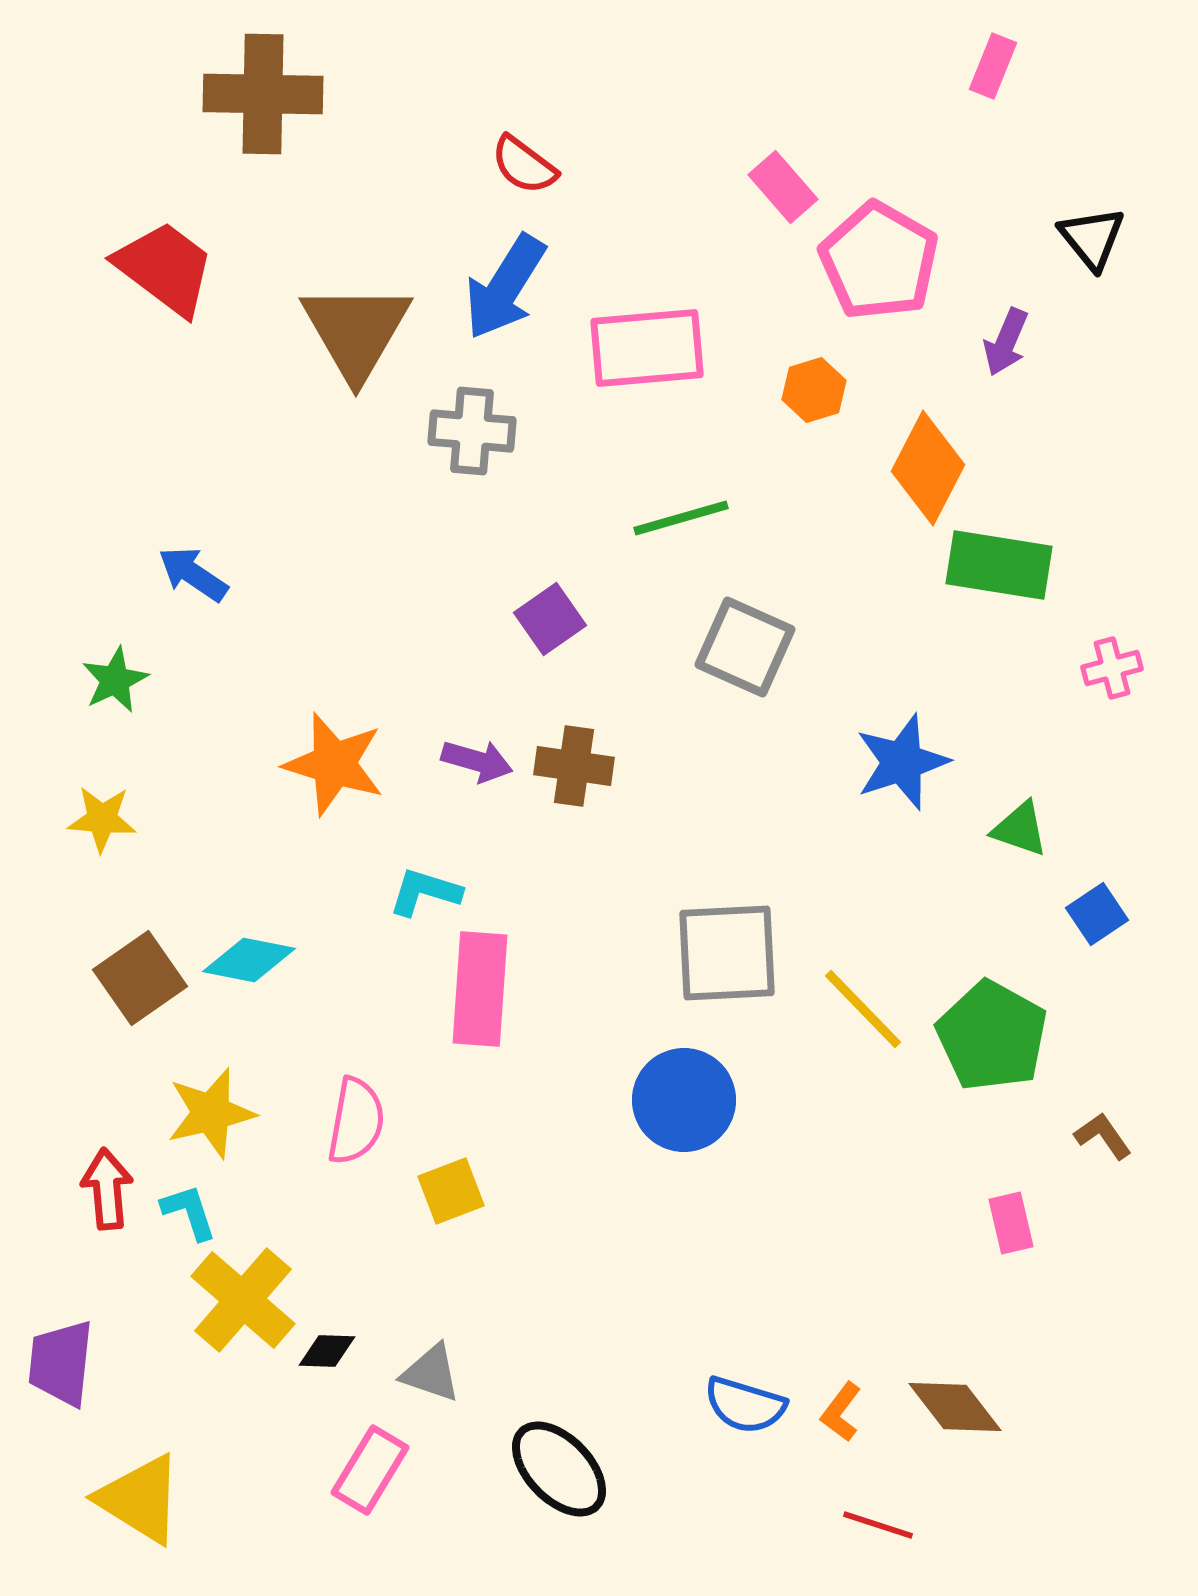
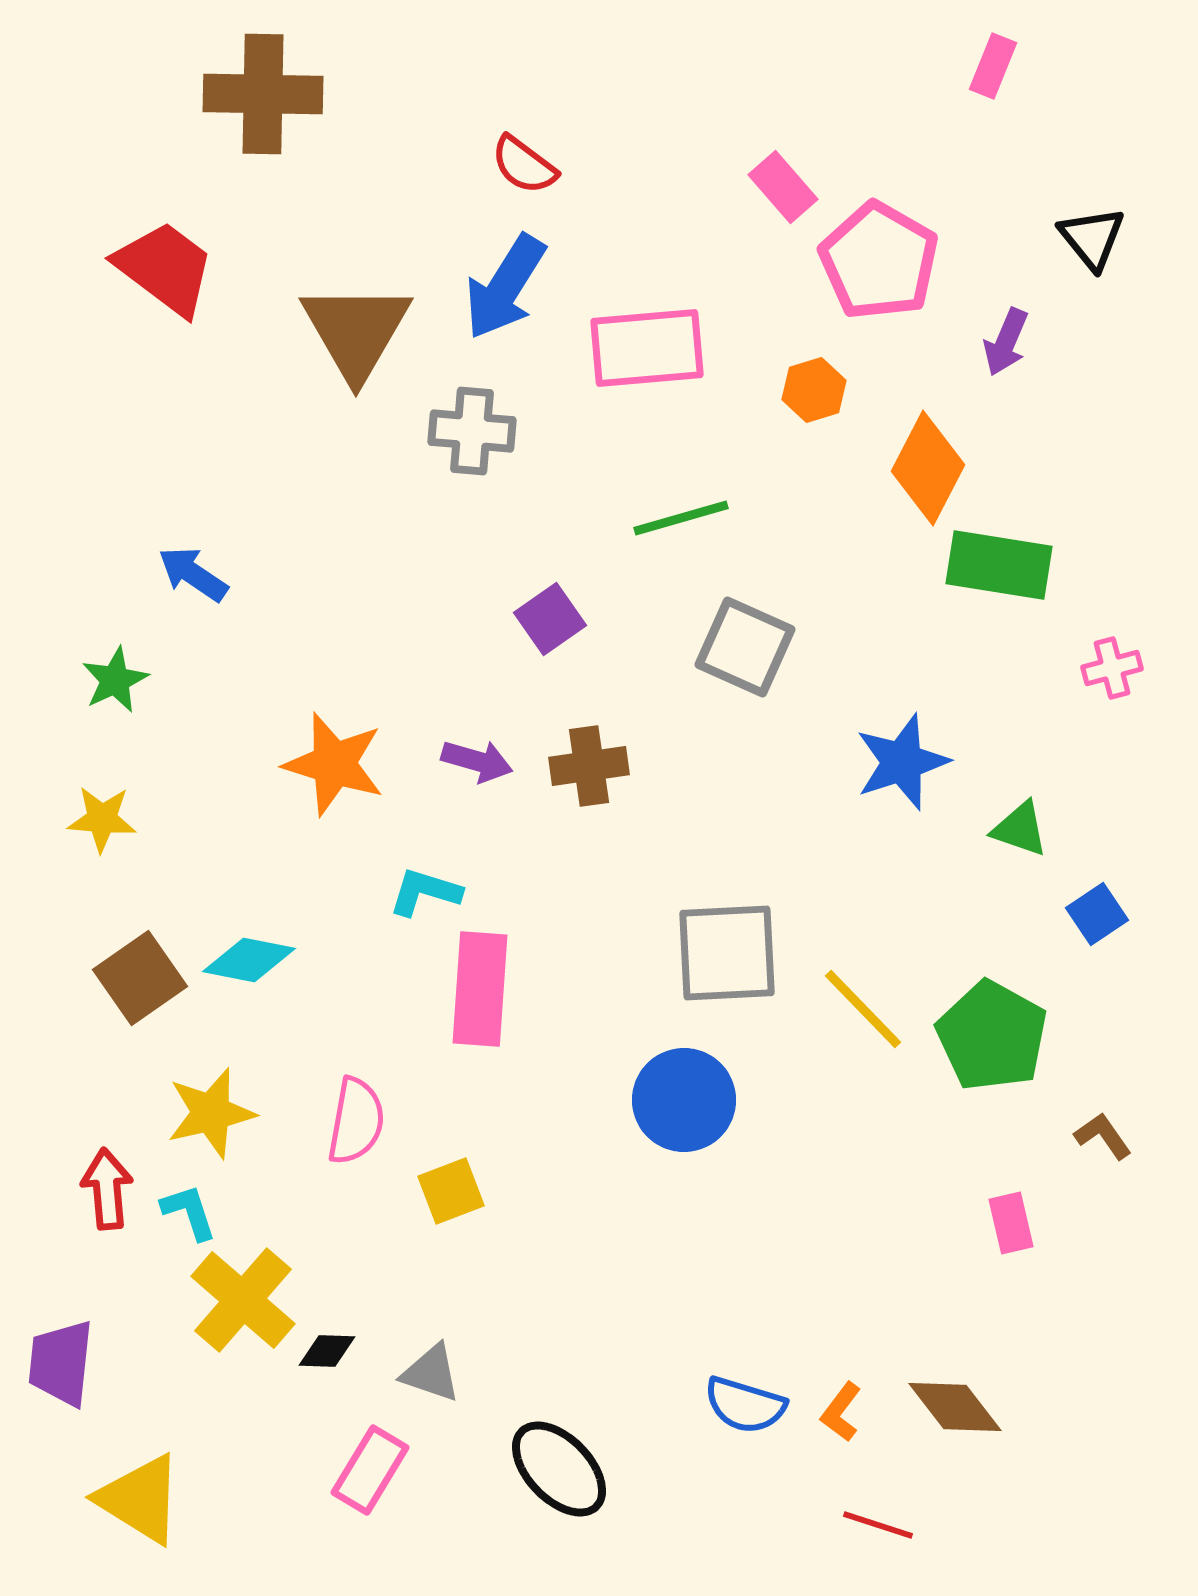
brown cross at (574, 766): moved 15 px right; rotated 16 degrees counterclockwise
